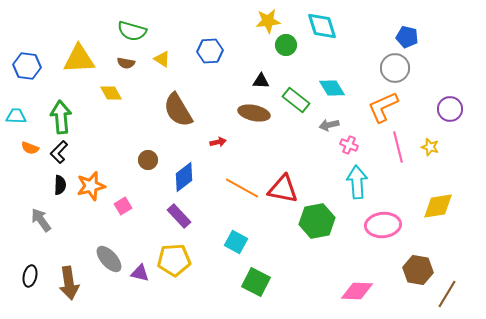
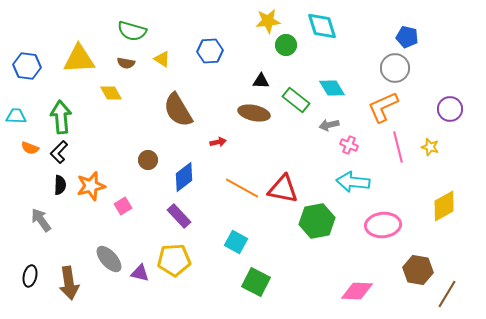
cyan arrow at (357, 182): moved 4 px left; rotated 80 degrees counterclockwise
yellow diamond at (438, 206): moved 6 px right; rotated 20 degrees counterclockwise
